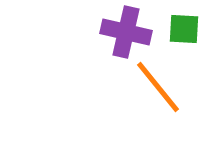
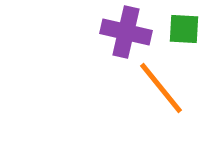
orange line: moved 3 px right, 1 px down
